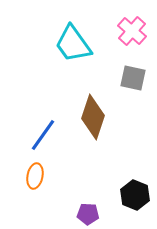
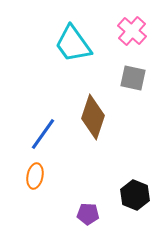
blue line: moved 1 px up
